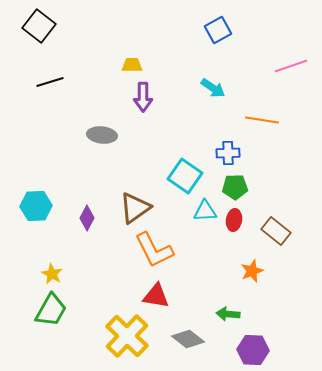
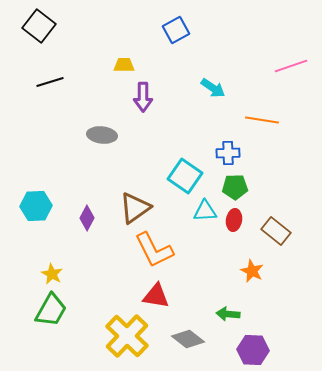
blue square: moved 42 px left
yellow trapezoid: moved 8 px left
orange star: rotated 25 degrees counterclockwise
